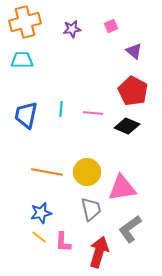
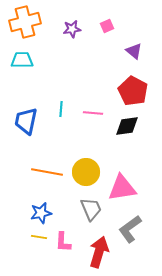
pink square: moved 4 px left
blue trapezoid: moved 6 px down
black diamond: rotated 30 degrees counterclockwise
yellow circle: moved 1 px left
gray trapezoid: rotated 10 degrees counterclockwise
yellow line: rotated 28 degrees counterclockwise
